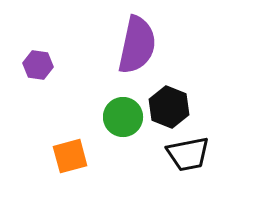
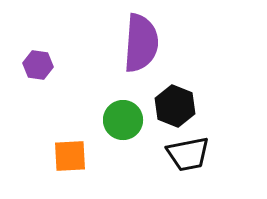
purple semicircle: moved 4 px right, 2 px up; rotated 8 degrees counterclockwise
black hexagon: moved 6 px right, 1 px up
green circle: moved 3 px down
orange square: rotated 12 degrees clockwise
